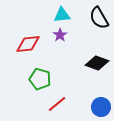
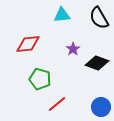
purple star: moved 13 px right, 14 px down
